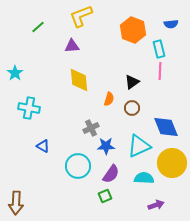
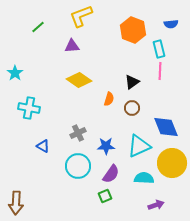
yellow diamond: rotated 50 degrees counterclockwise
gray cross: moved 13 px left, 5 px down
